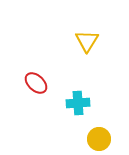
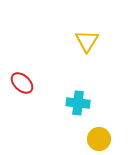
red ellipse: moved 14 px left
cyan cross: rotated 10 degrees clockwise
